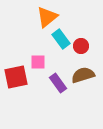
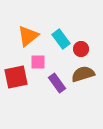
orange triangle: moved 19 px left, 19 px down
red circle: moved 3 px down
brown semicircle: moved 1 px up
purple rectangle: moved 1 px left
